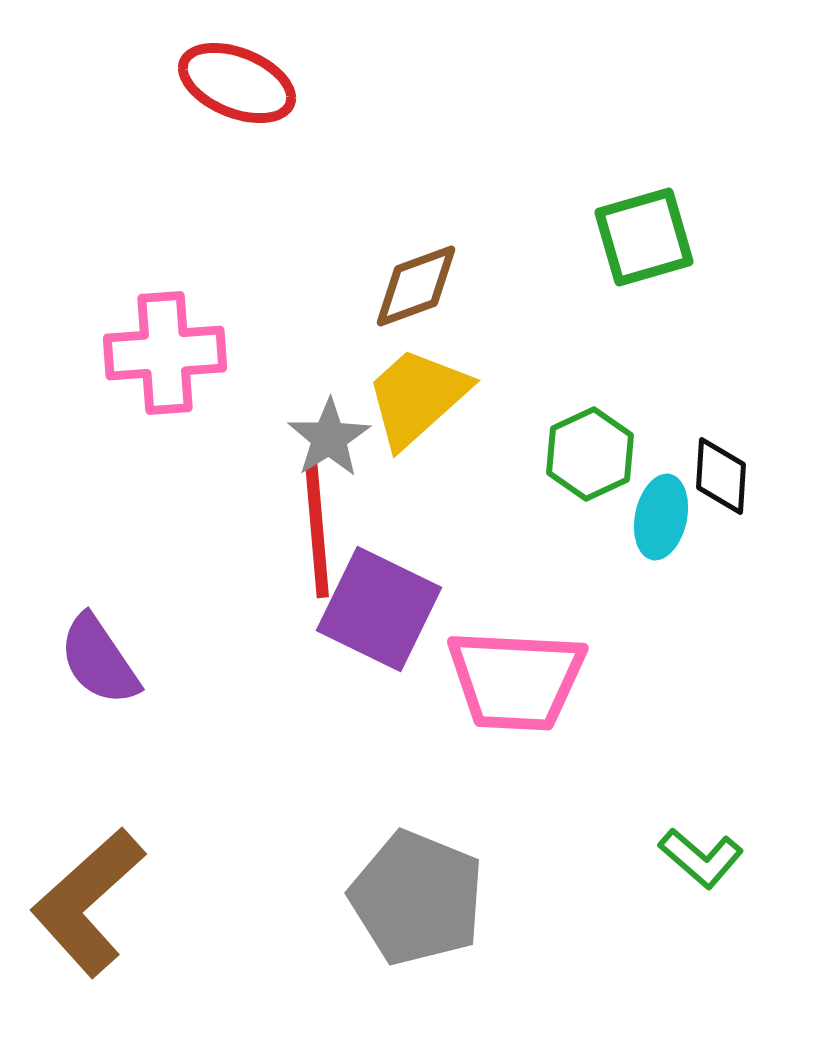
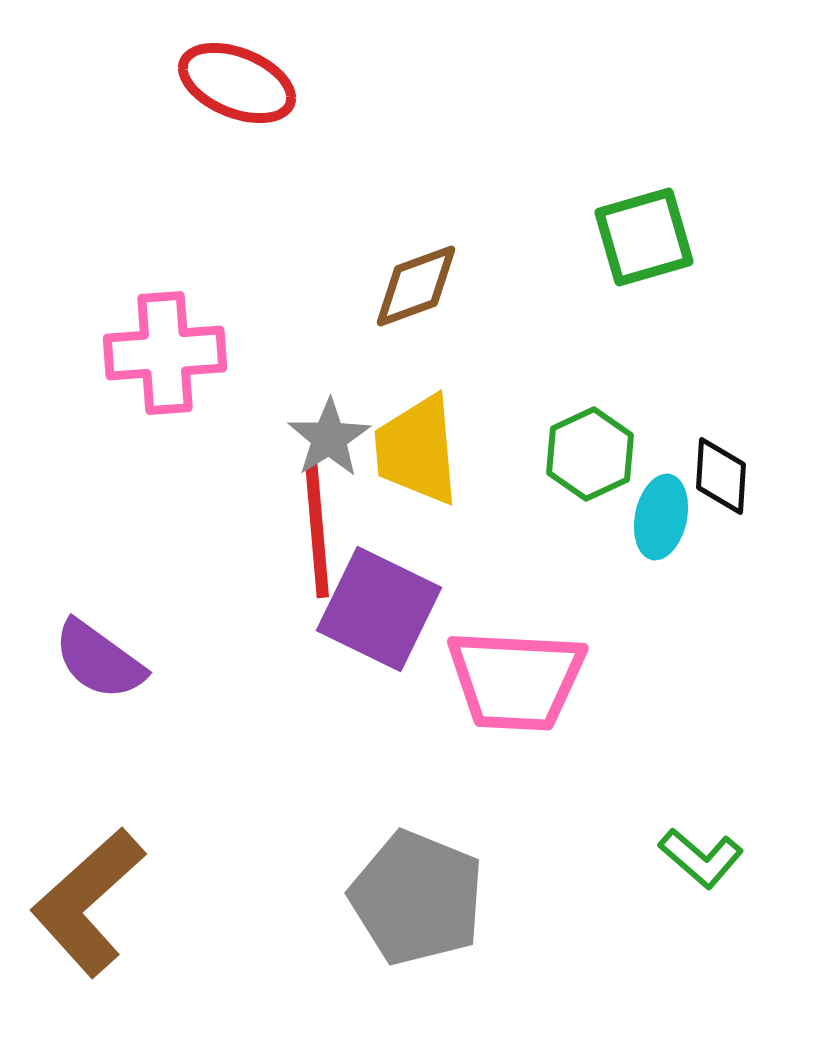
yellow trapezoid: moved 53 px down; rotated 53 degrees counterclockwise
purple semicircle: rotated 20 degrees counterclockwise
